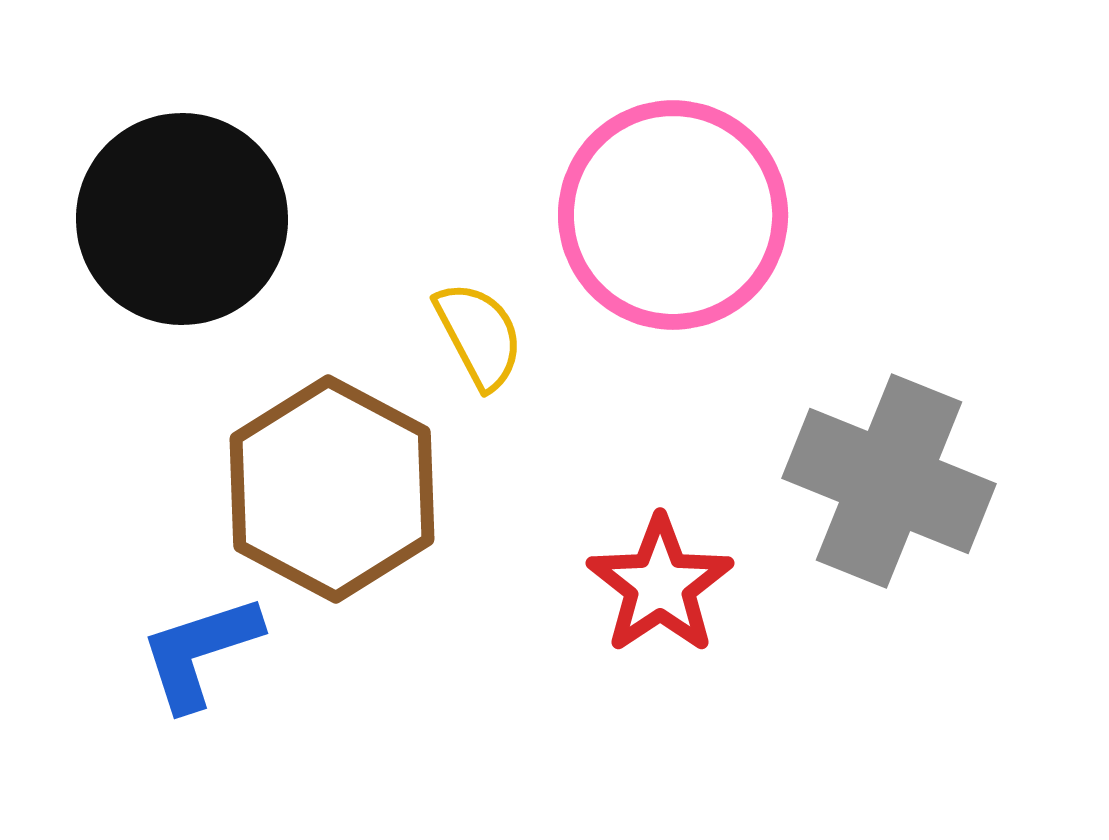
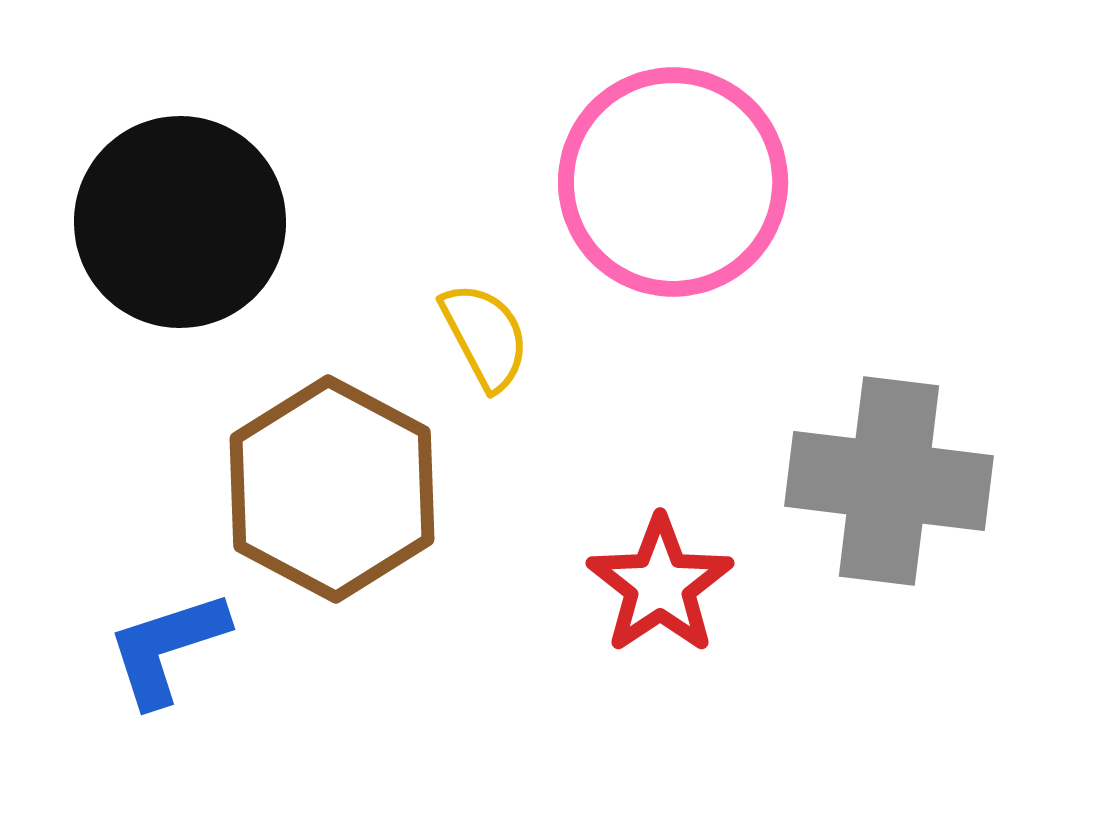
pink circle: moved 33 px up
black circle: moved 2 px left, 3 px down
yellow semicircle: moved 6 px right, 1 px down
gray cross: rotated 15 degrees counterclockwise
blue L-shape: moved 33 px left, 4 px up
